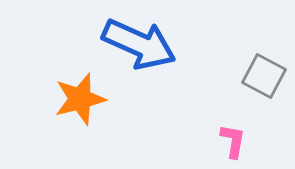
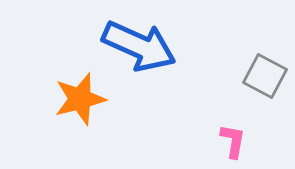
blue arrow: moved 2 px down
gray square: moved 1 px right
